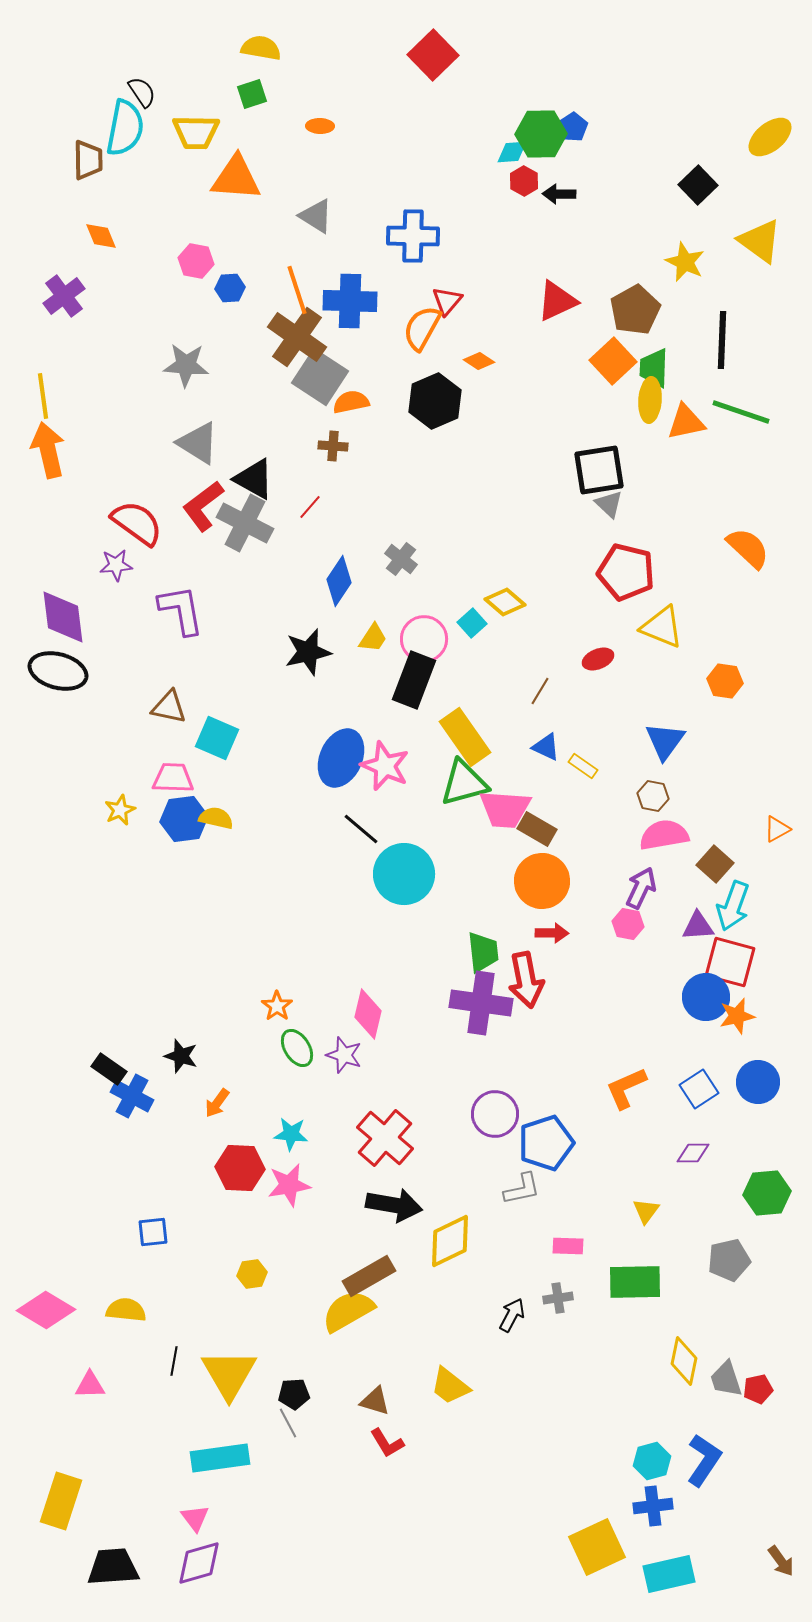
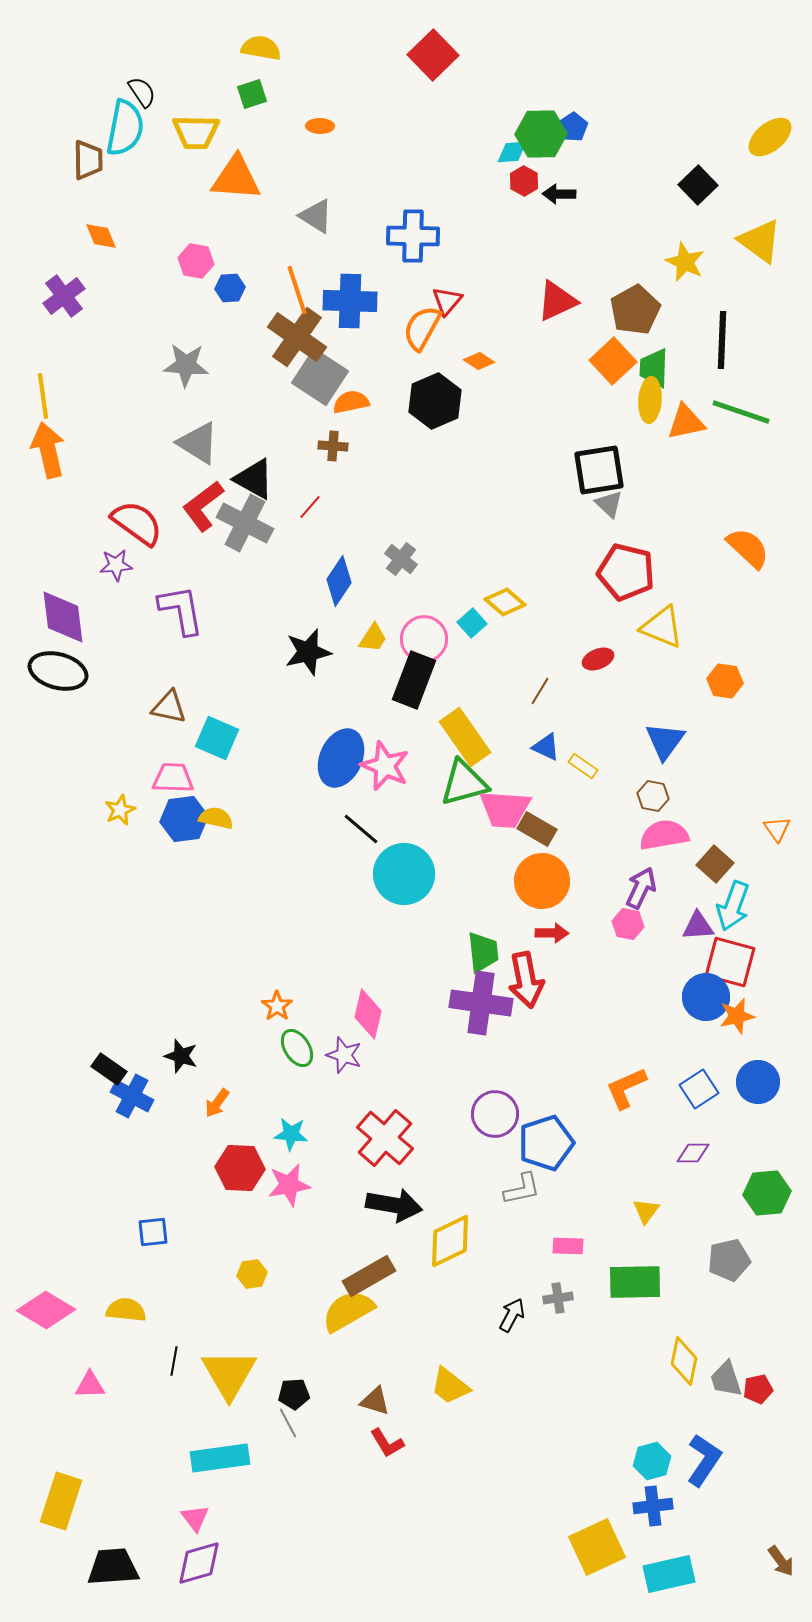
orange triangle at (777, 829): rotated 36 degrees counterclockwise
